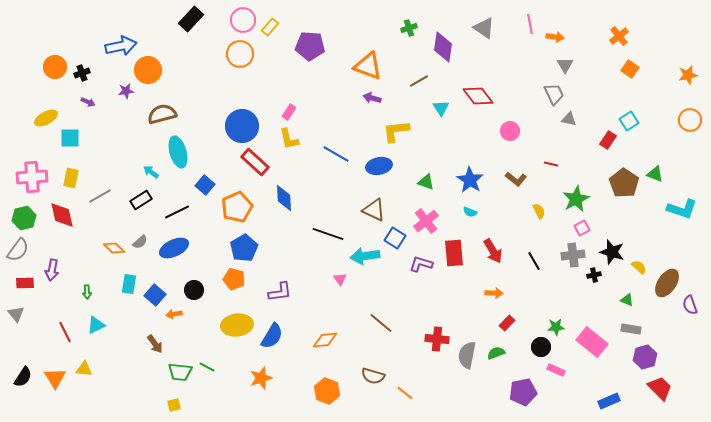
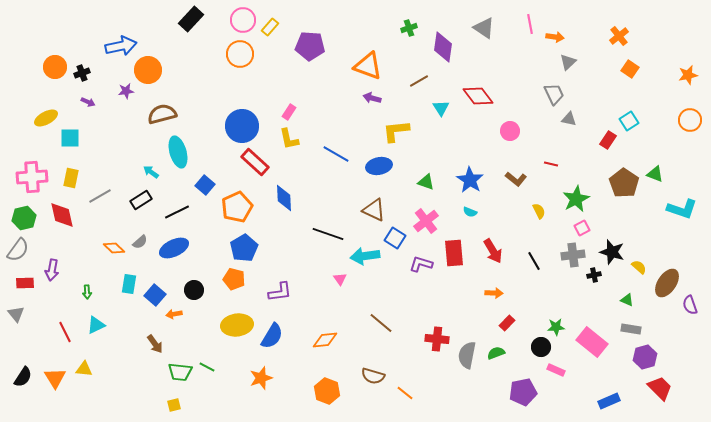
gray triangle at (565, 65): moved 3 px right, 3 px up; rotated 18 degrees clockwise
